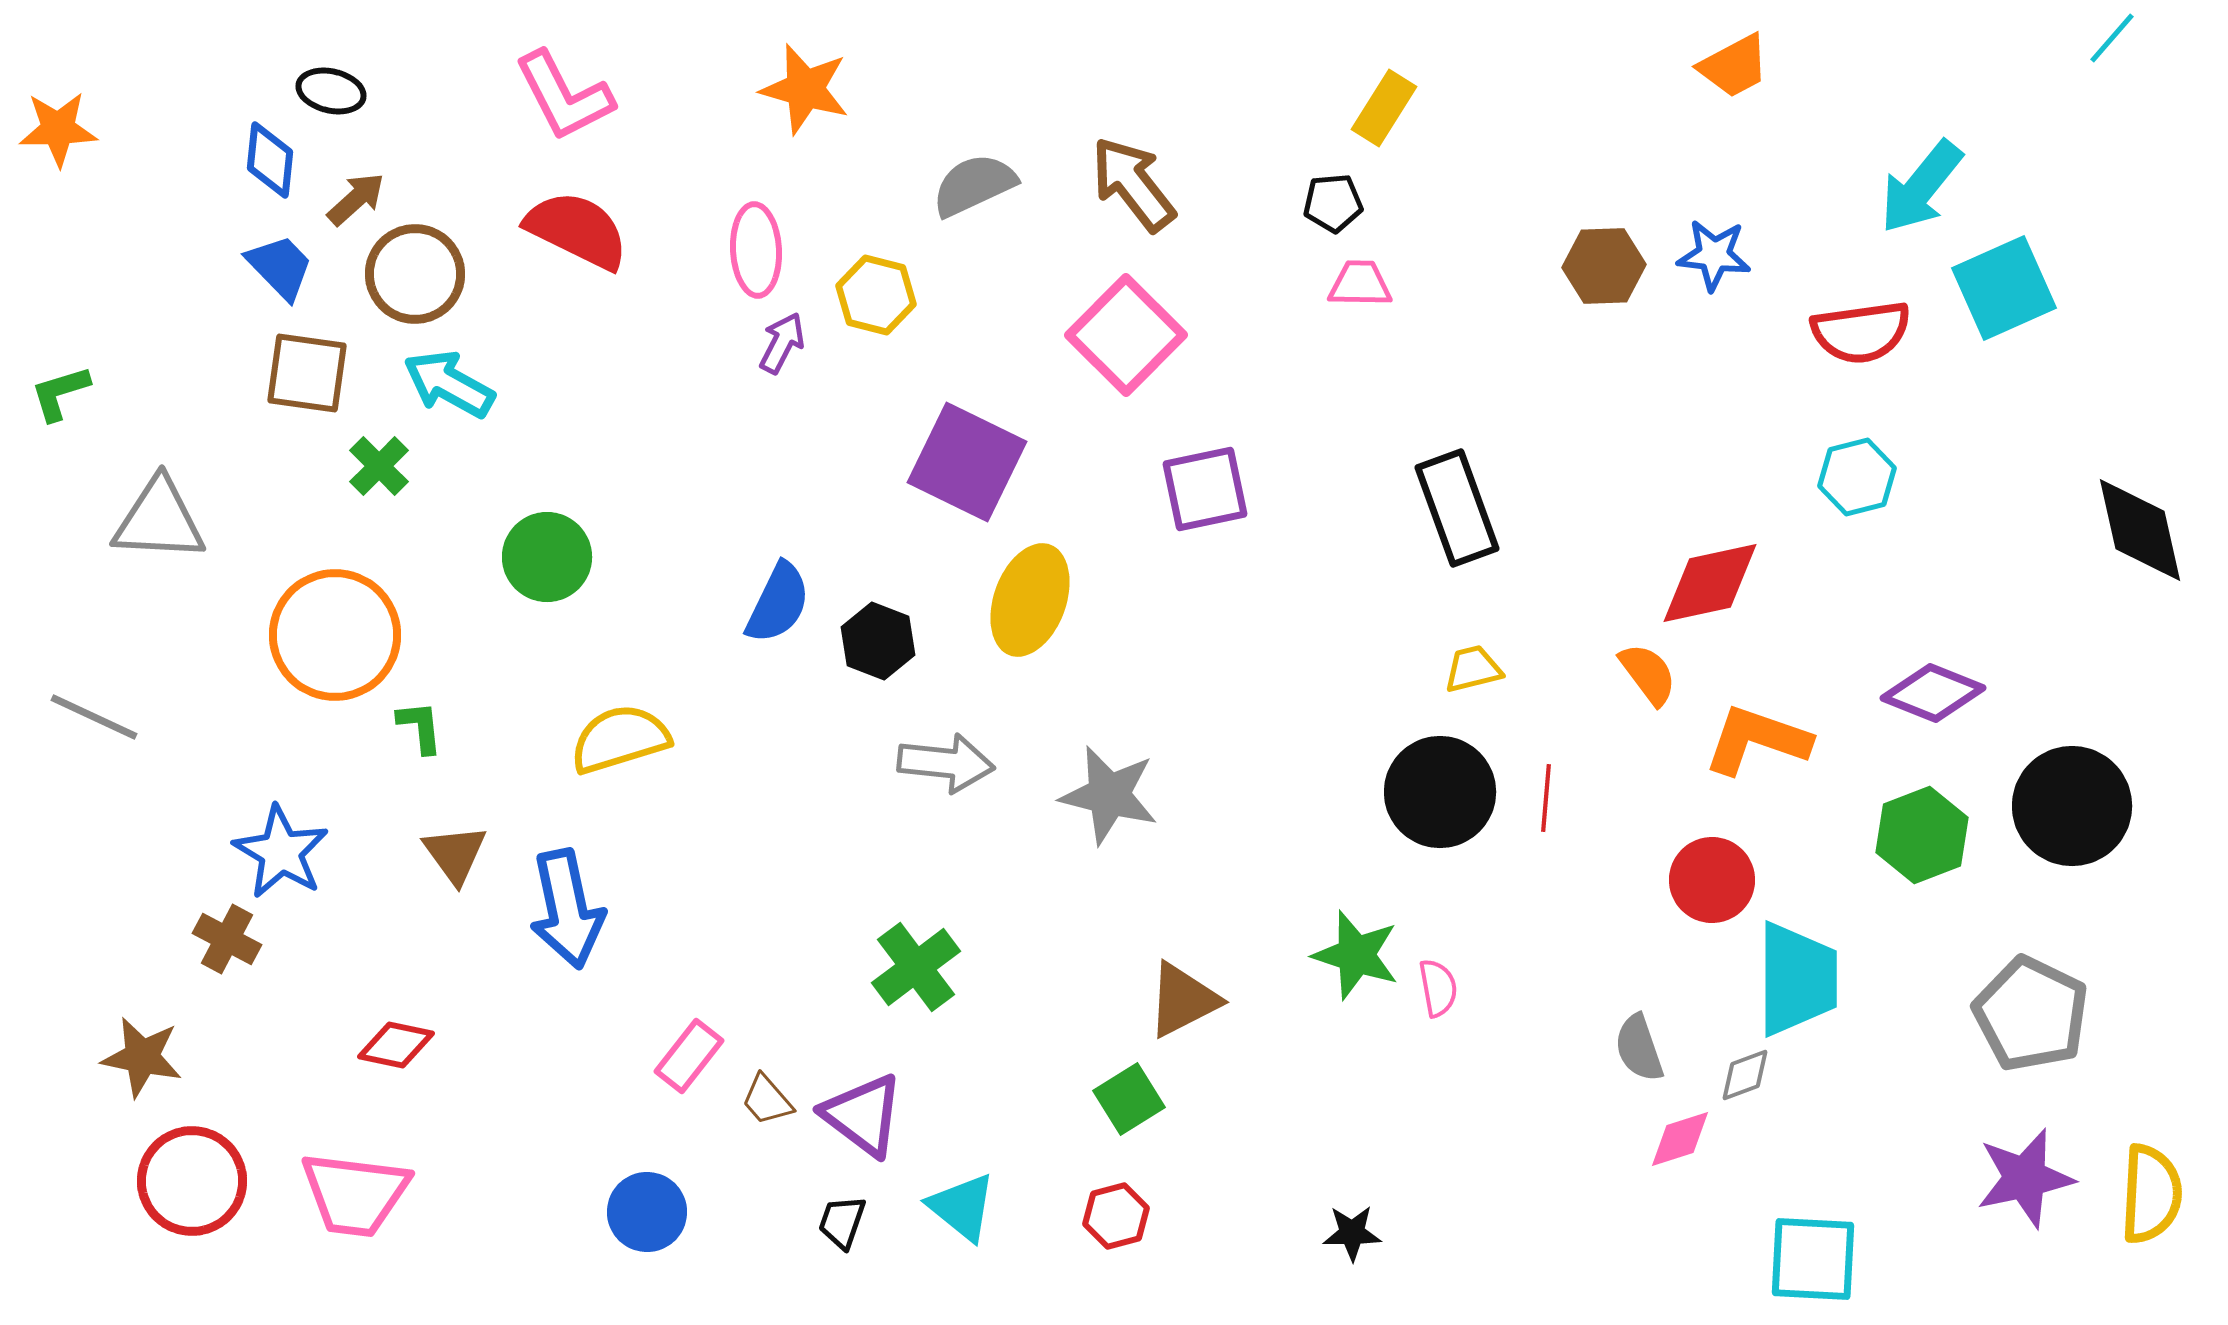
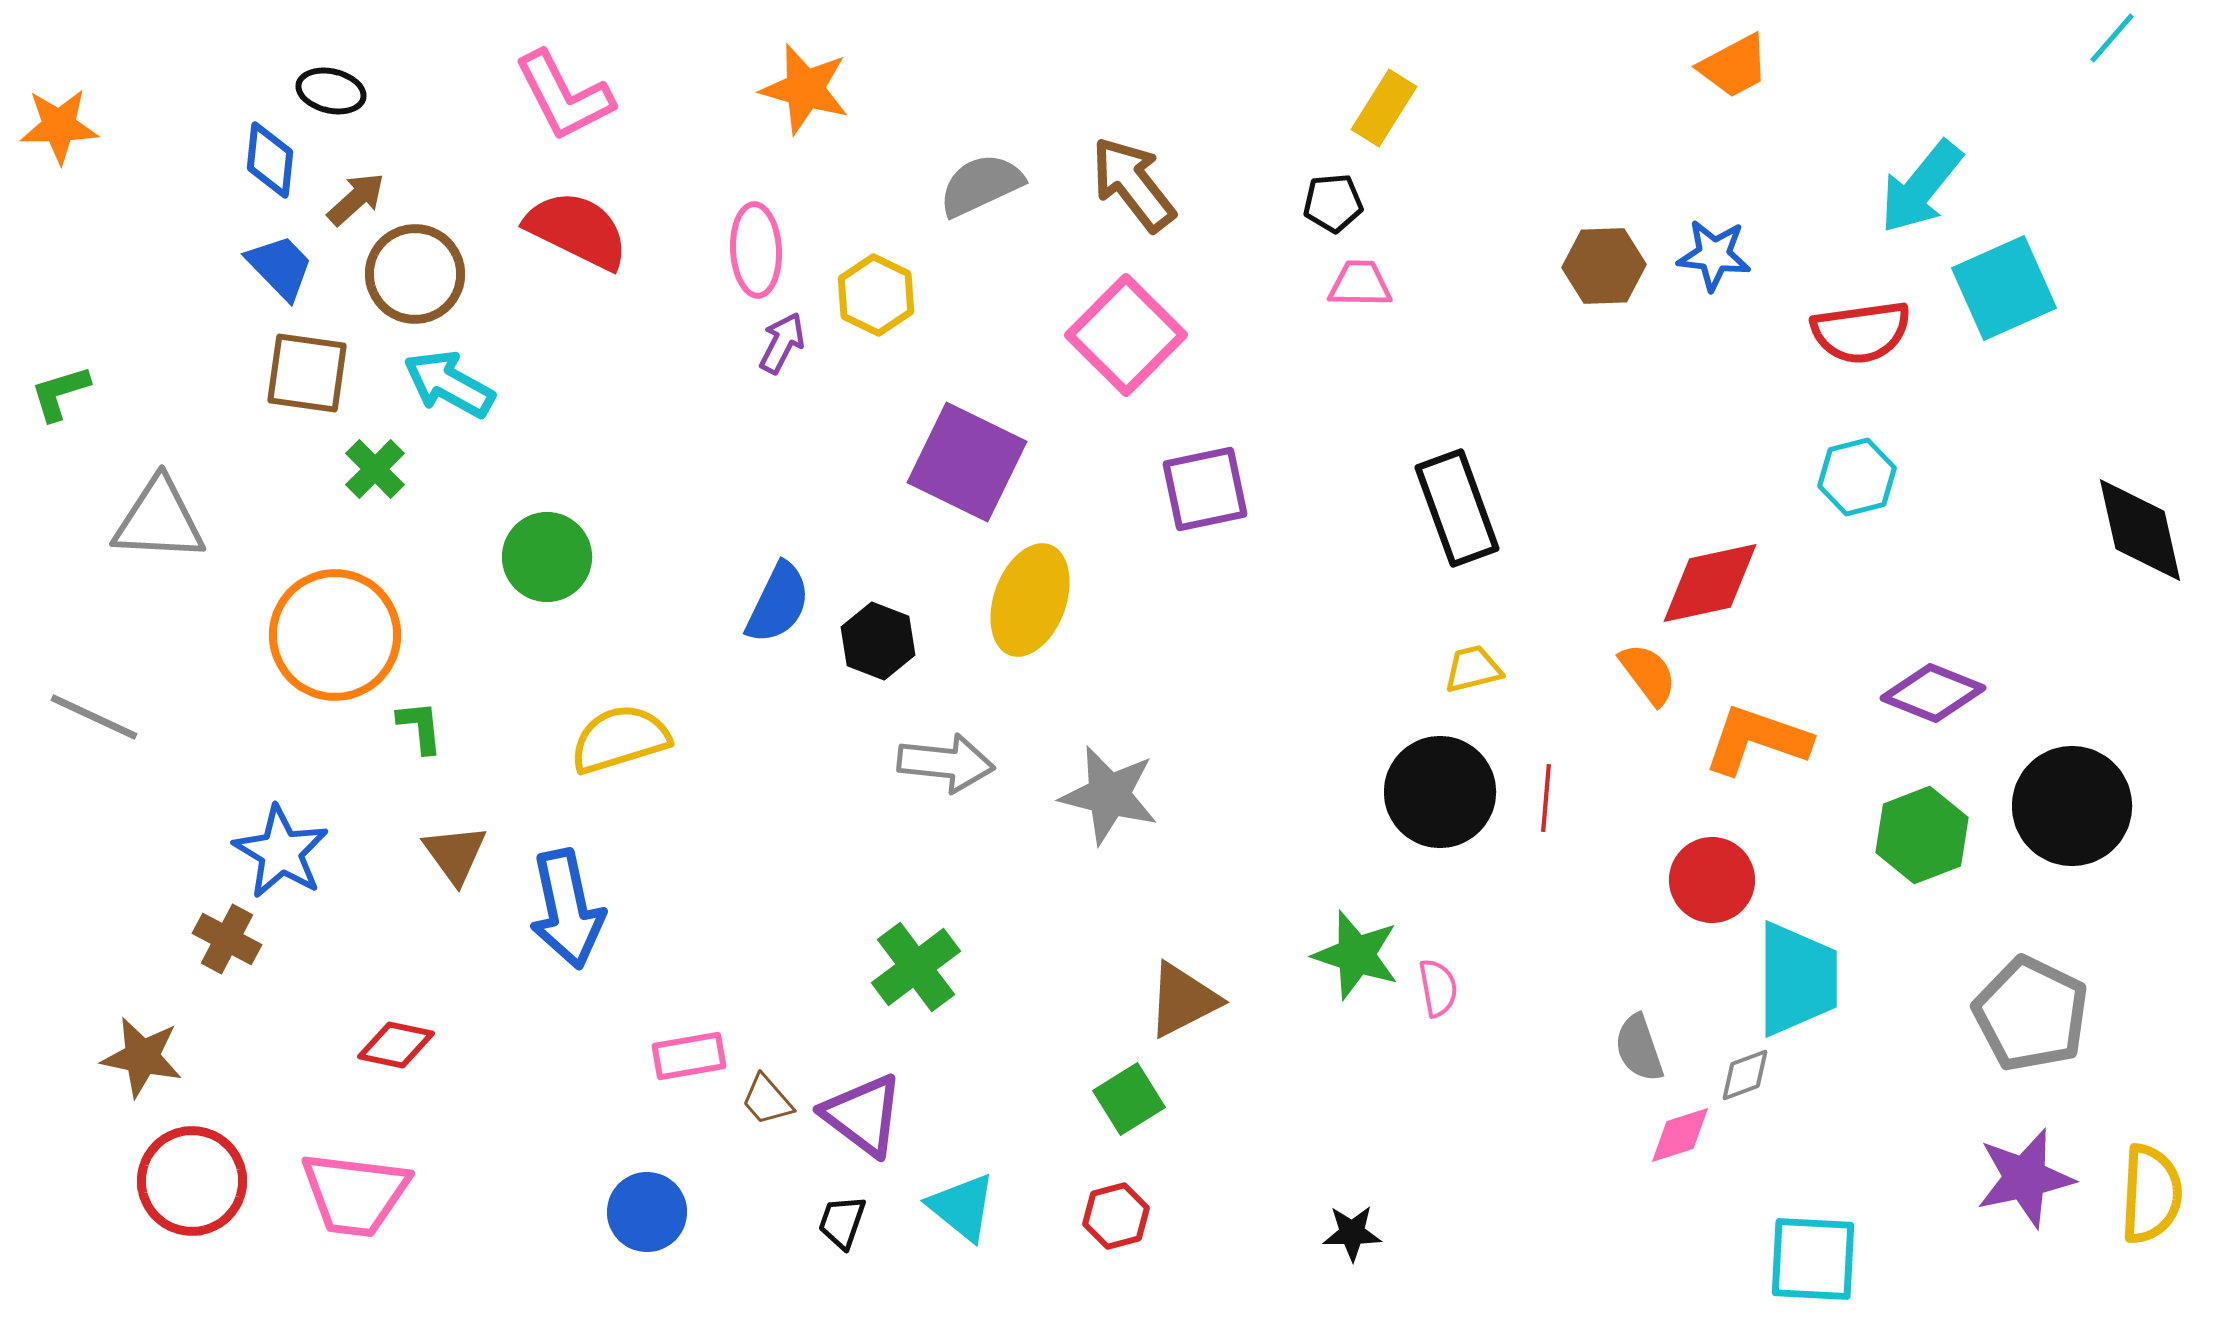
orange star at (58, 129): moved 1 px right, 3 px up
gray semicircle at (974, 185): moved 7 px right
yellow hexagon at (876, 295): rotated 12 degrees clockwise
green cross at (379, 466): moved 4 px left, 3 px down
pink rectangle at (689, 1056): rotated 42 degrees clockwise
pink diamond at (1680, 1139): moved 4 px up
